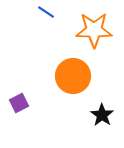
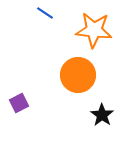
blue line: moved 1 px left, 1 px down
orange star: rotated 6 degrees clockwise
orange circle: moved 5 px right, 1 px up
